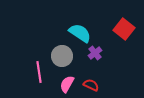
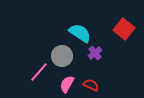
pink line: rotated 50 degrees clockwise
